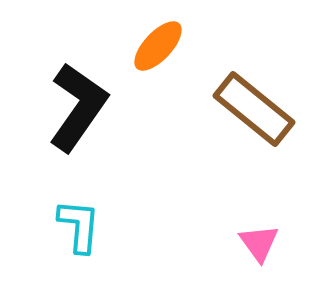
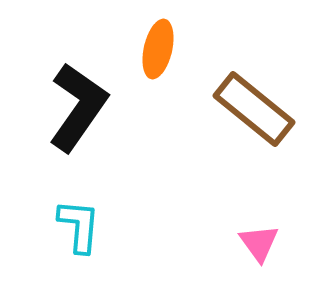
orange ellipse: moved 3 px down; rotated 30 degrees counterclockwise
